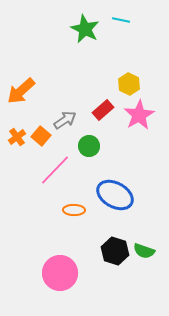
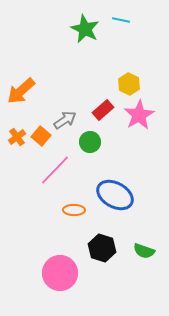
green circle: moved 1 px right, 4 px up
black hexagon: moved 13 px left, 3 px up
